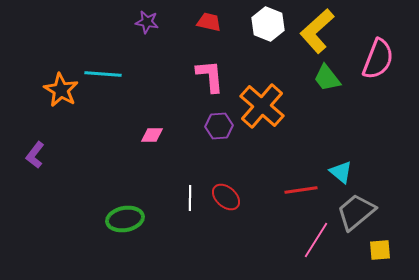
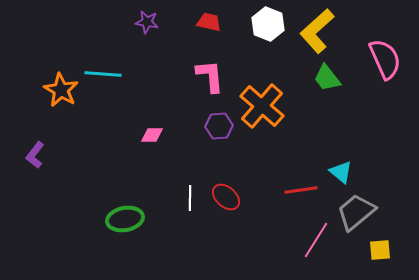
pink semicircle: moved 7 px right; rotated 45 degrees counterclockwise
